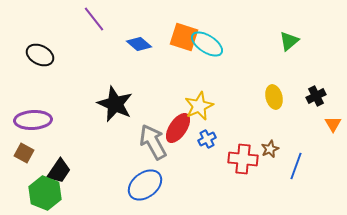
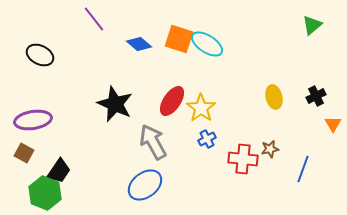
orange square: moved 5 px left, 2 px down
green triangle: moved 23 px right, 16 px up
yellow star: moved 2 px right, 2 px down; rotated 12 degrees counterclockwise
purple ellipse: rotated 6 degrees counterclockwise
red ellipse: moved 6 px left, 27 px up
brown star: rotated 12 degrees clockwise
blue line: moved 7 px right, 3 px down
